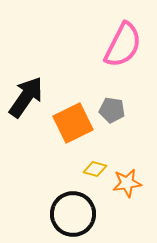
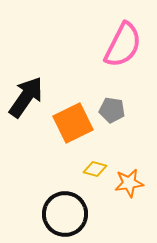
orange star: moved 2 px right
black circle: moved 8 px left
